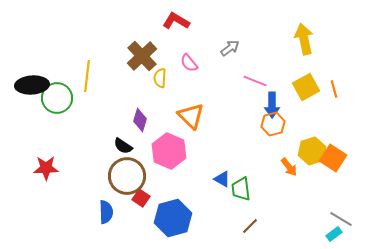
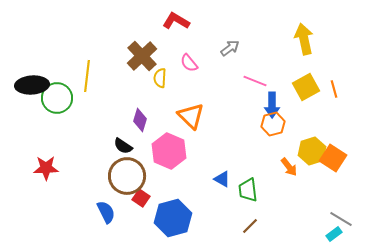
green trapezoid: moved 7 px right, 1 px down
blue semicircle: rotated 25 degrees counterclockwise
